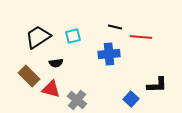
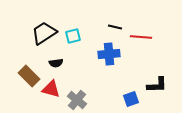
black trapezoid: moved 6 px right, 4 px up
blue square: rotated 28 degrees clockwise
